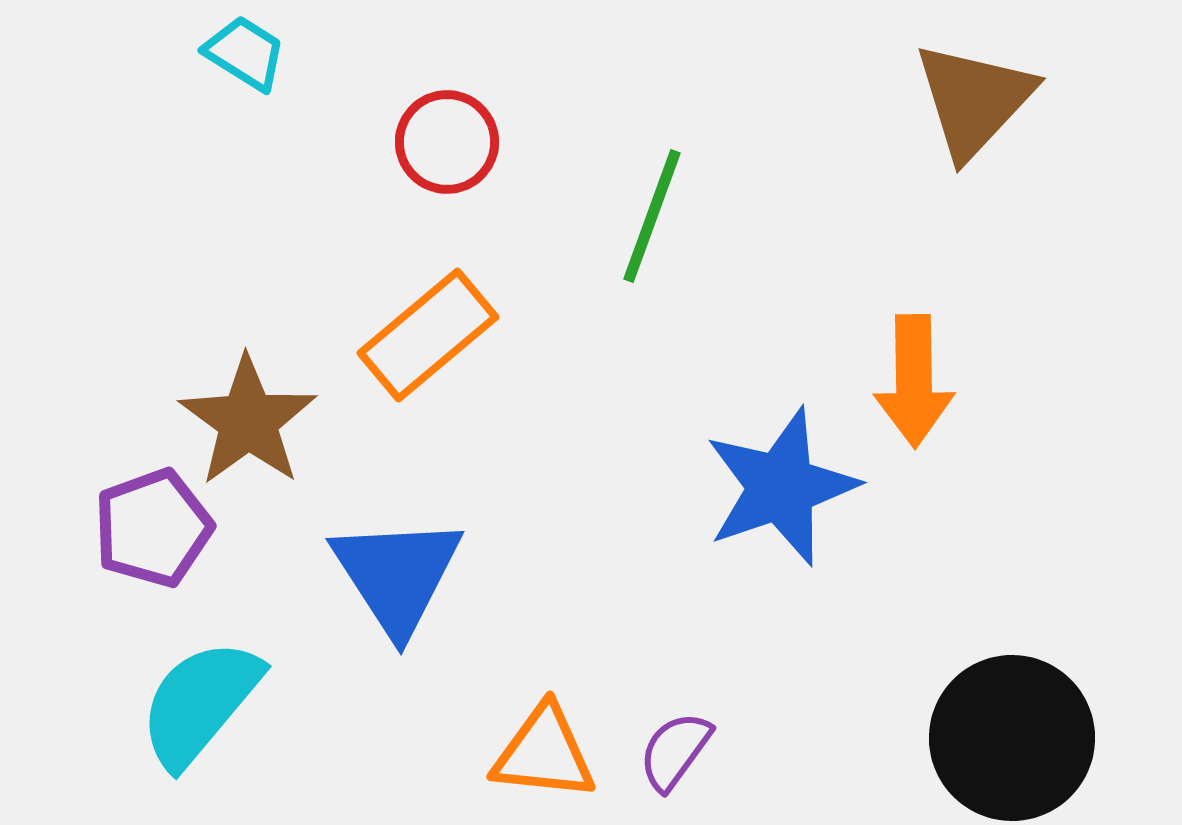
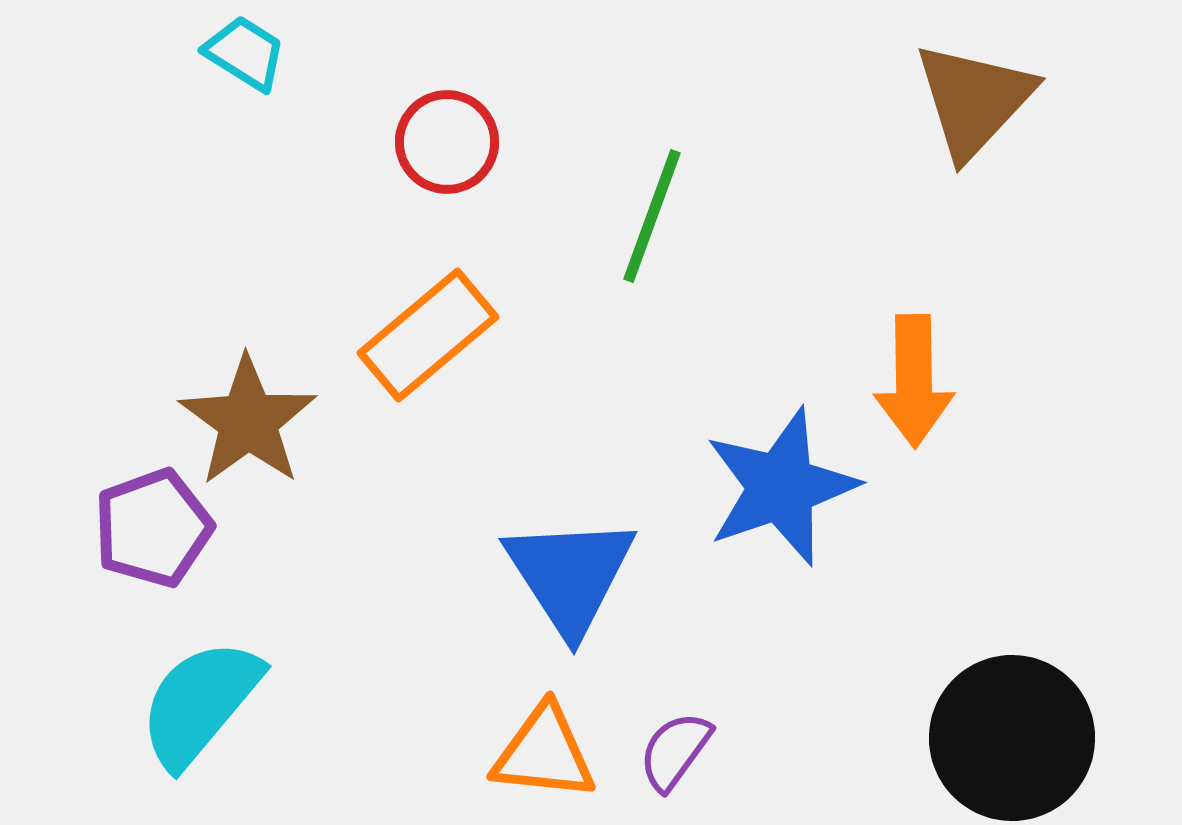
blue triangle: moved 173 px right
